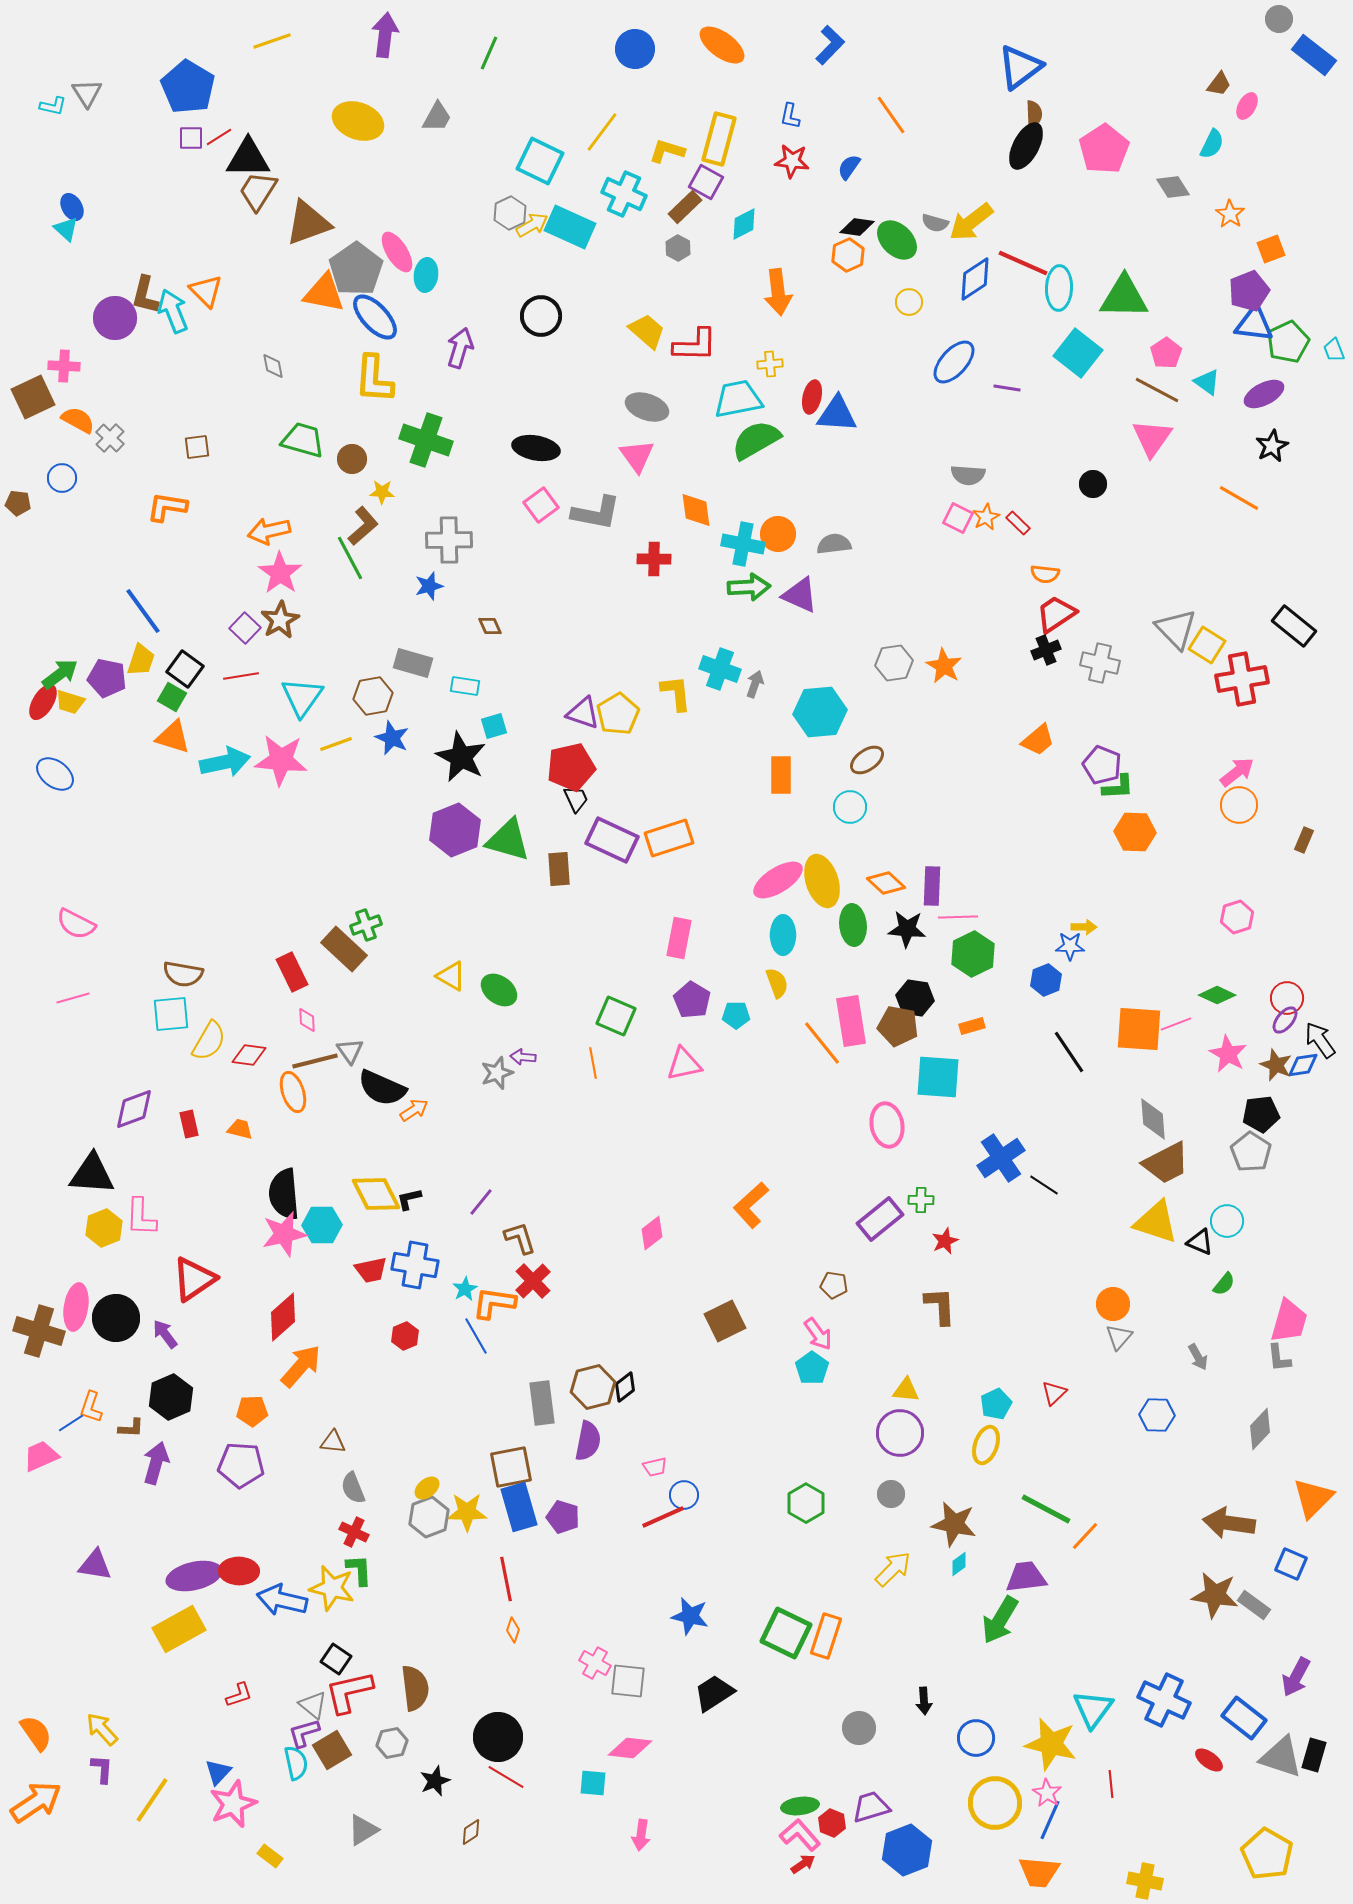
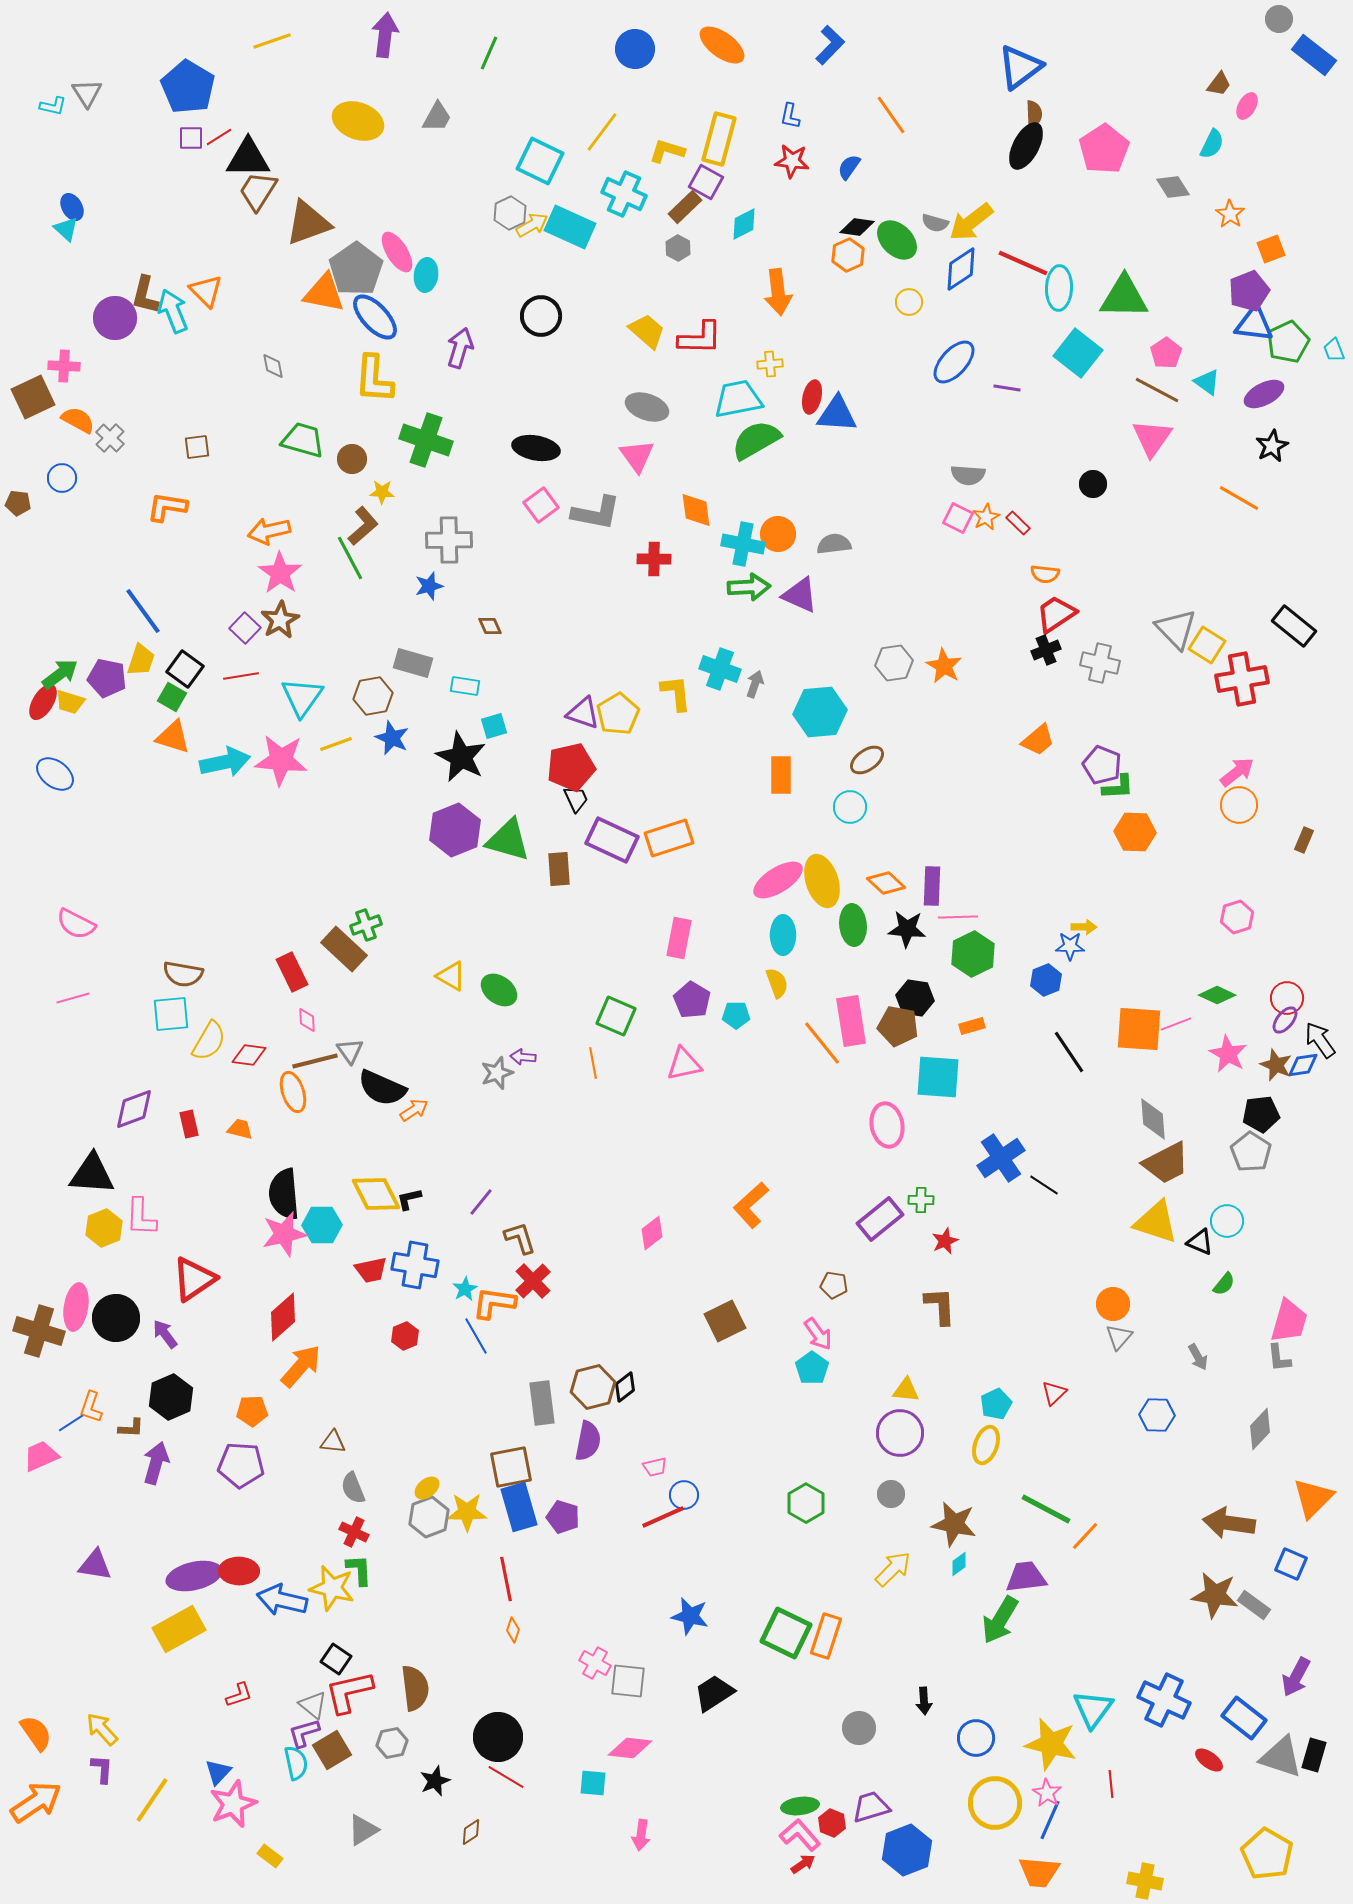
blue diamond at (975, 279): moved 14 px left, 10 px up
red L-shape at (695, 345): moved 5 px right, 7 px up
